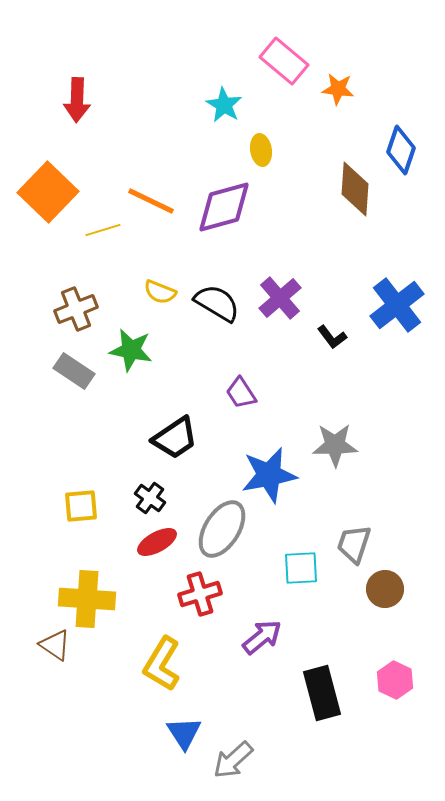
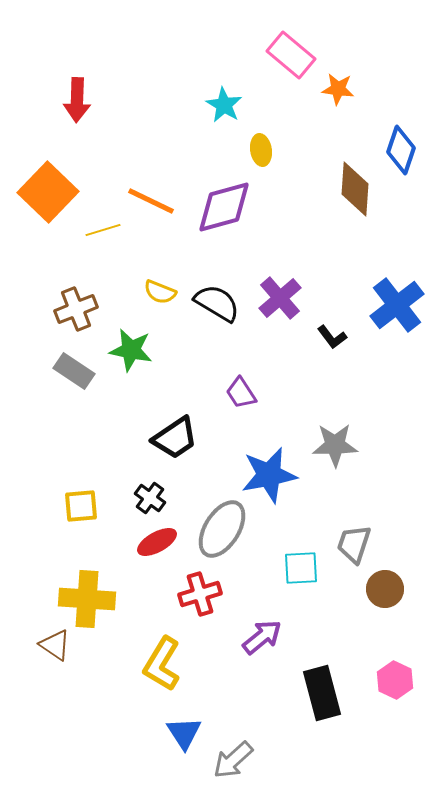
pink rectangle: moved 7 px right, 6 px up
